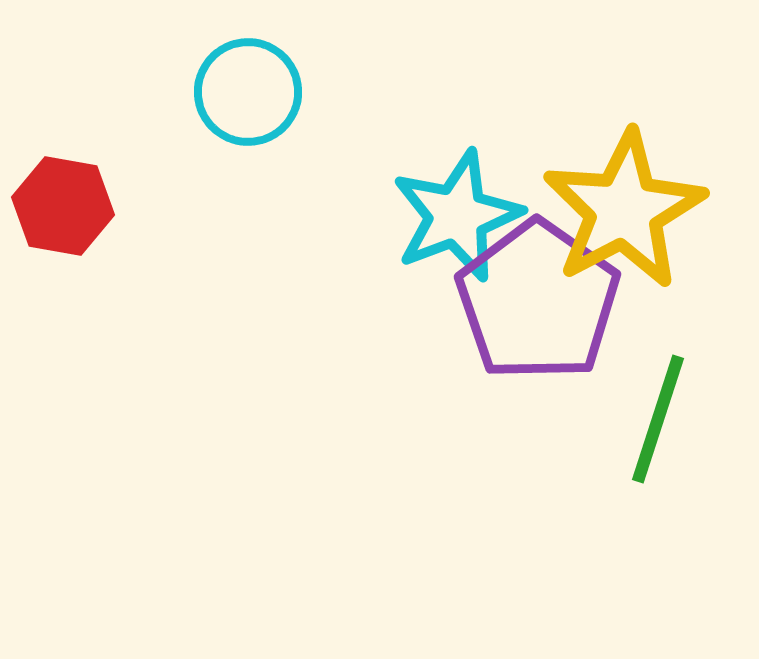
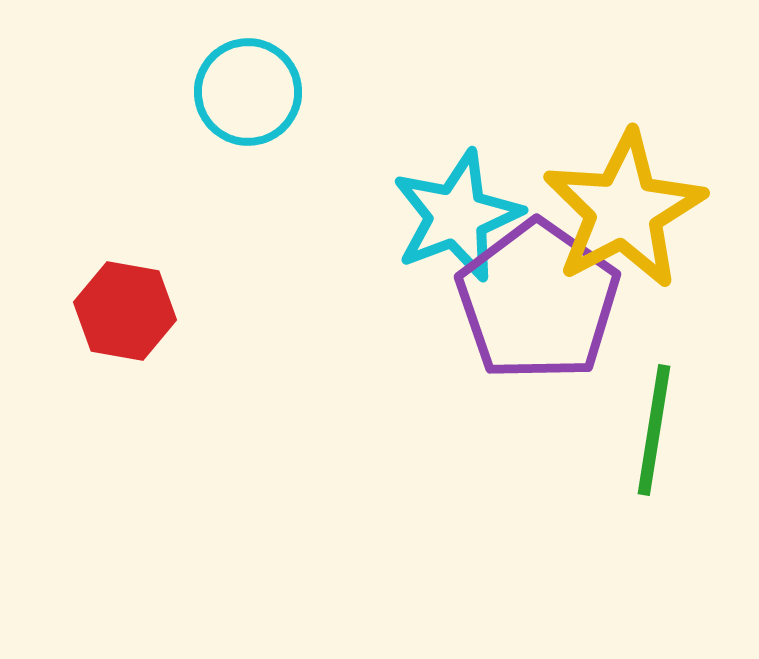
red hexagon: moved 62 px right, 105 px down
green line: moved 4 px left, 11 px down; rotated 9 degrees counterclockwise
